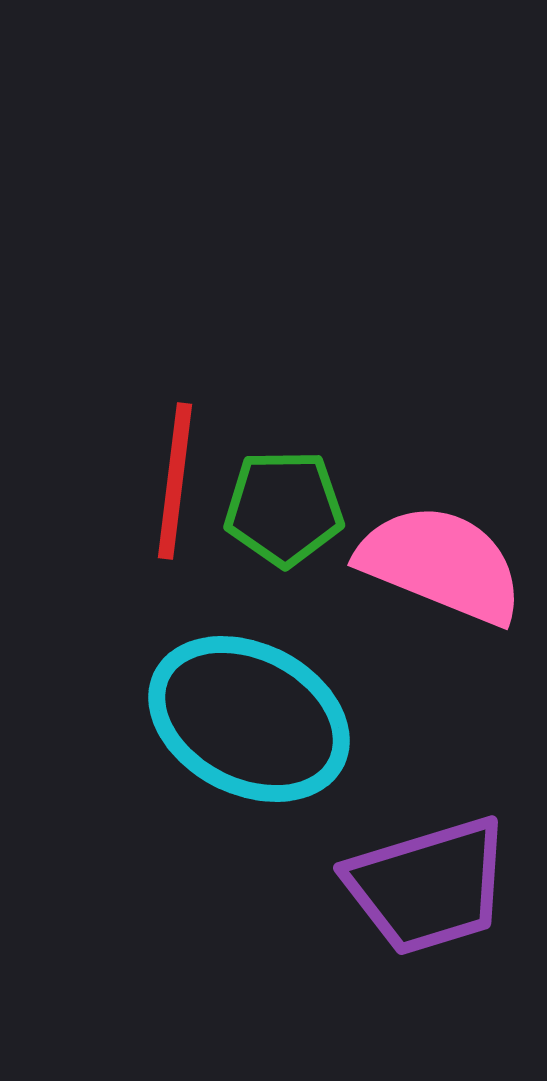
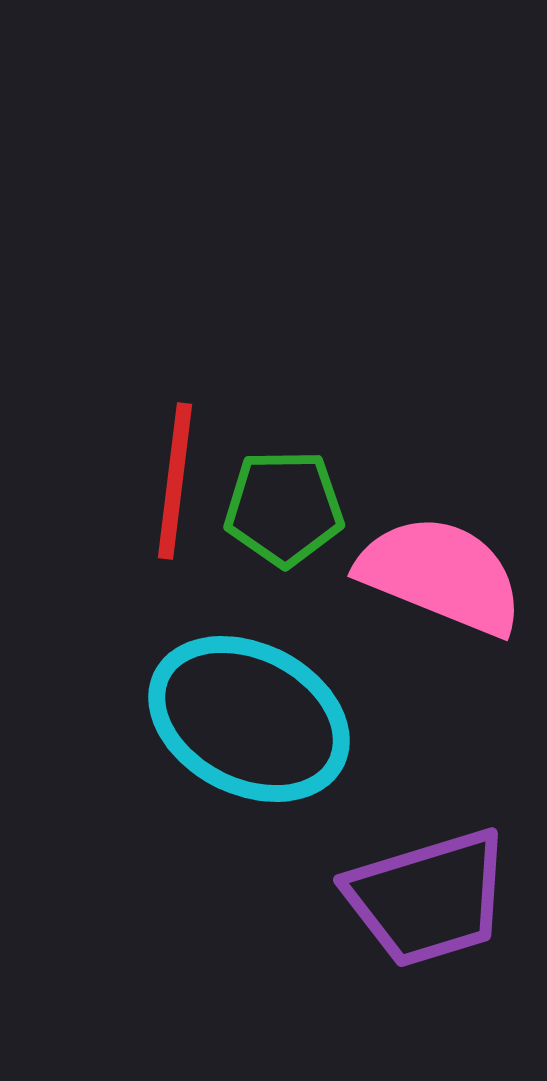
pink semicircle: moved 11 px down
purple trapezoid: moved 12 px down
